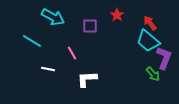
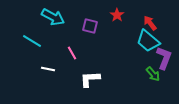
purple square: rotated 14 degrees clockwise
white L-shape: moved 3 px right
